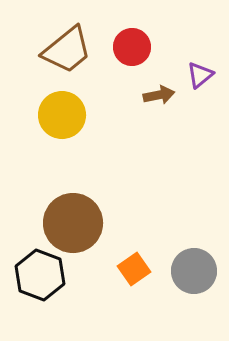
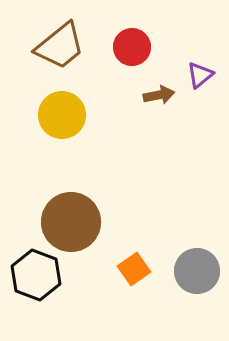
brown trapezoid: moved 7 px left, 4 px up
brown circle: moved 2 px left, 1 px up
gray circle: moved 3 px right
black hexagon: moved 4 px left
